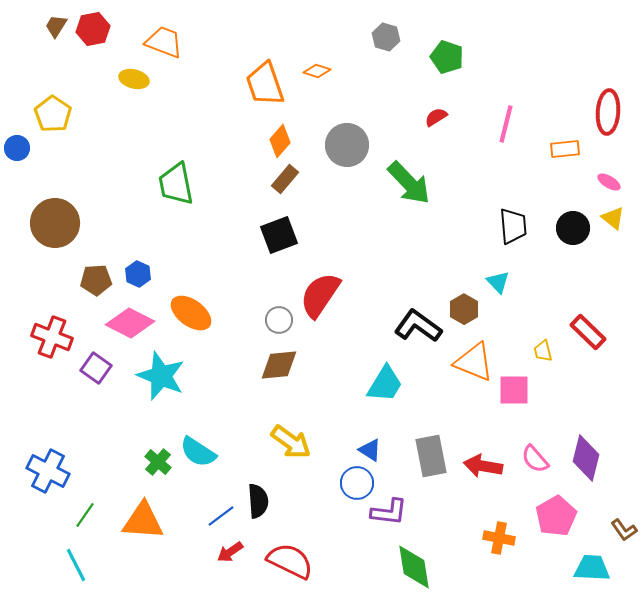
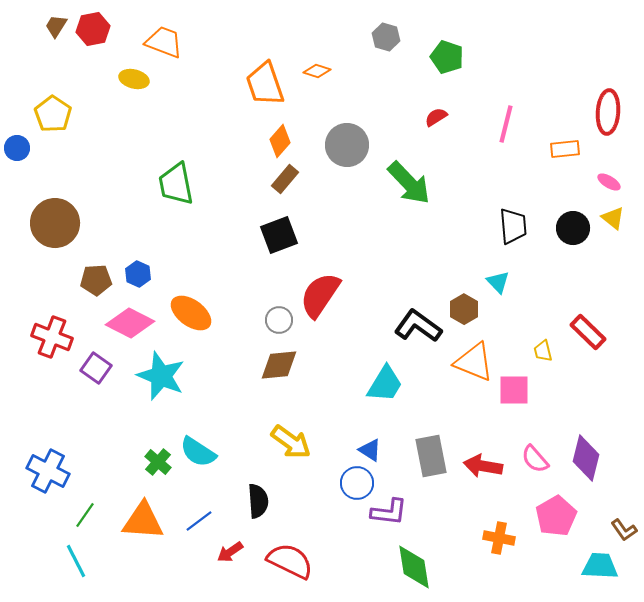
blue line at (221, 516): moved 22 px left, 5 px down
cyan line at (76, 565): moved 4 px up
cyan trapezoid at (592, 568): moved 8 px right, 2 px up
